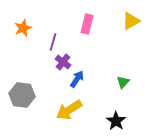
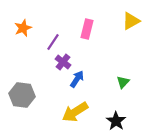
pink rectangle: moved 5 px down
purple line: rotated 18 degrees clockwise
yellow arrow: moved 6 px right, 2 px down
